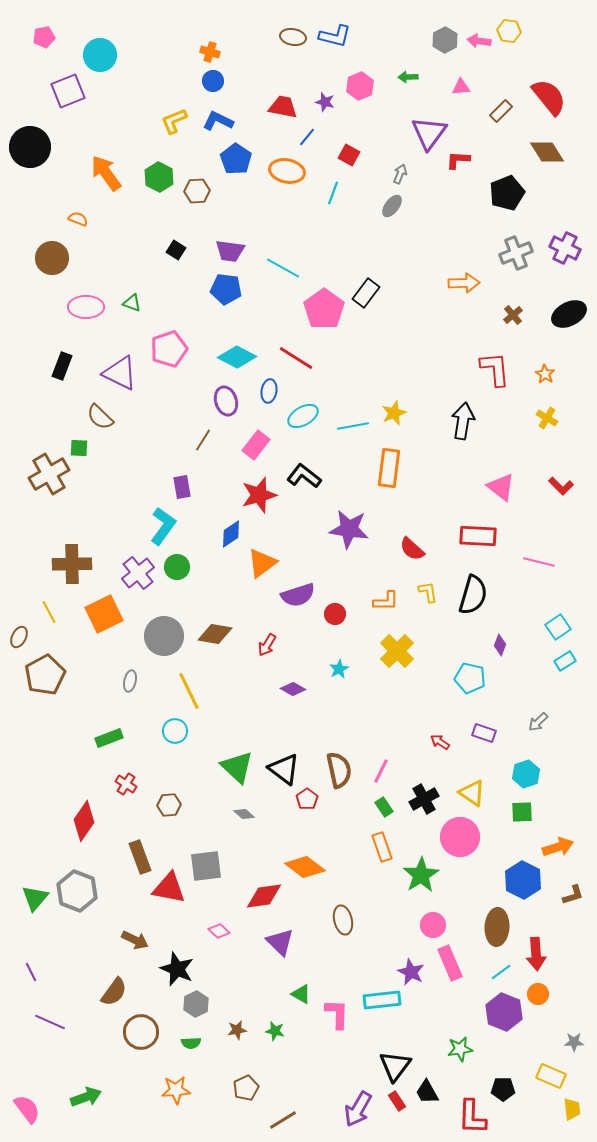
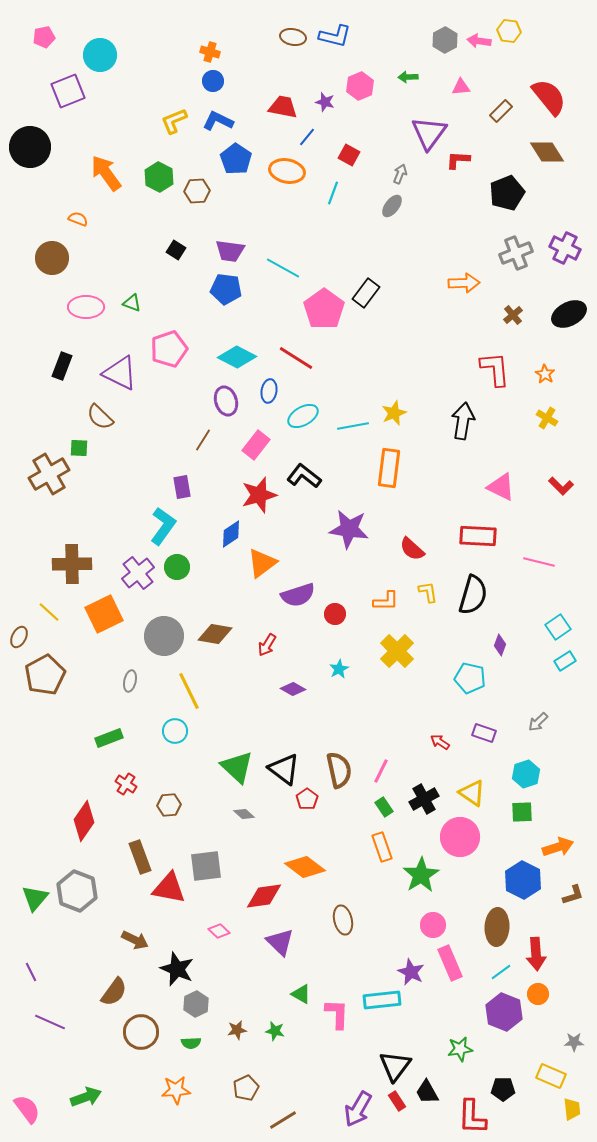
pink triangle at (501, 487): rotated 12 degrees counterclockwise
yellow line at (49, 612): rotated 20 degrees counterclockwise
